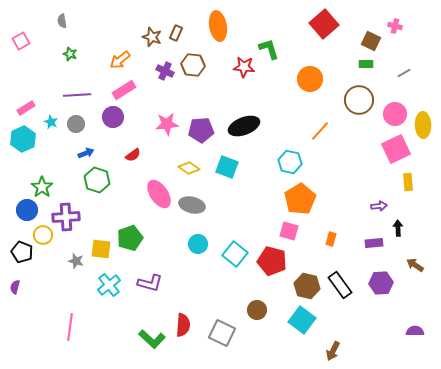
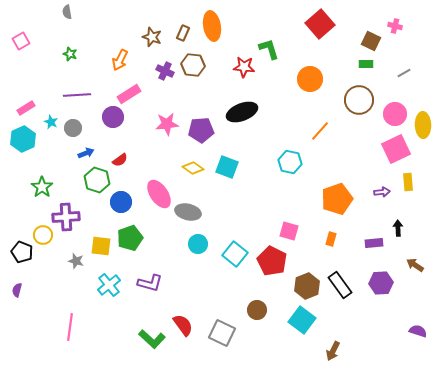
gray semicircle at (62, 21): moved 5 px right, 9 px up
red square at (324, 24): moved 4 px left
orange ellipse at (218, 26): moved 6 px left
brown rectangle at (176, 33): moved 7 px right
orange arrow at (120, 60): rotated 25 degrees counterclockwise
pink rectangle at (124, 90): moved 5 px right, 4 px down
gray circle at (76, 124): moved 3 px left, 4 px down
black ellipse at (244, 126): moved 2 px left, 14 px up
red semicircle at (133, 155): moved 13 px left, 5 px down
yellow diamond at (189, 168): moved 4 px right
orange pentagon at (300, 199): moved 37 px right; rotated 12 degrees clockwise
gray ellipse at (192, 205): moved 4 px left, 7 px down
purple arrow at (379, 206): moved 3 px right, 14 px up
blue circle at (27, 210): moved 94 px right, 8 px up
yellow square at (101, 249): moved 3 px up
red pentagon at (272, 261): rotated 12 degrees clockwise
brown hexagon at (307, 286): rotated 25 degrees clockwise
purple semicircle at (15, 287): moved 2 px right, 3 px down
red semicircle at (183, 325): rotated 40 degrees counterclockwise
purple semicircle at (415, 331): moved 3 px right; rotated 18 degrees clockwise
